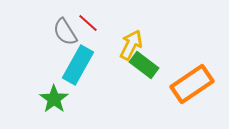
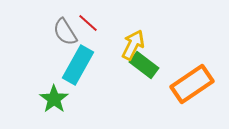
yellow arrow: moved 2 px right
